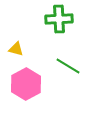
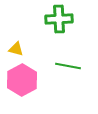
green line: rotated 20 degrees counterclockwise
pink hexagon: moved 4 px left, 4 px up
